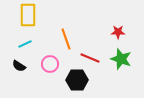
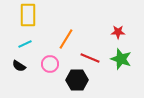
orange line: rotated 50 degrees clockwise
